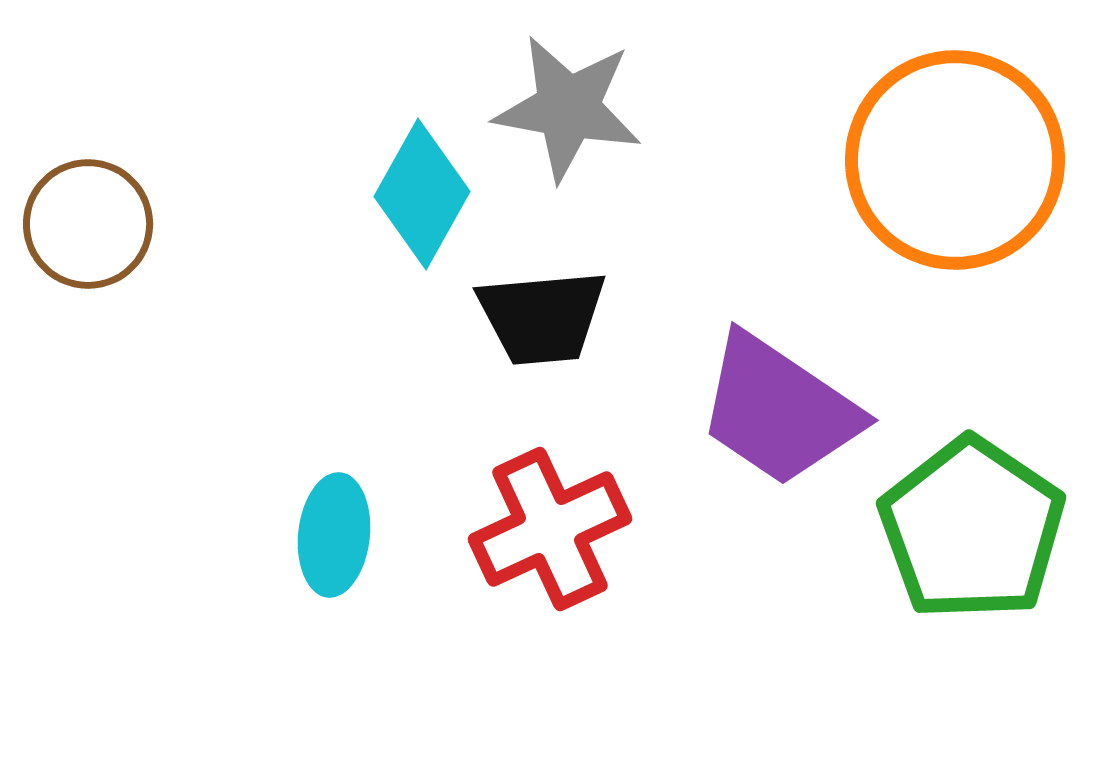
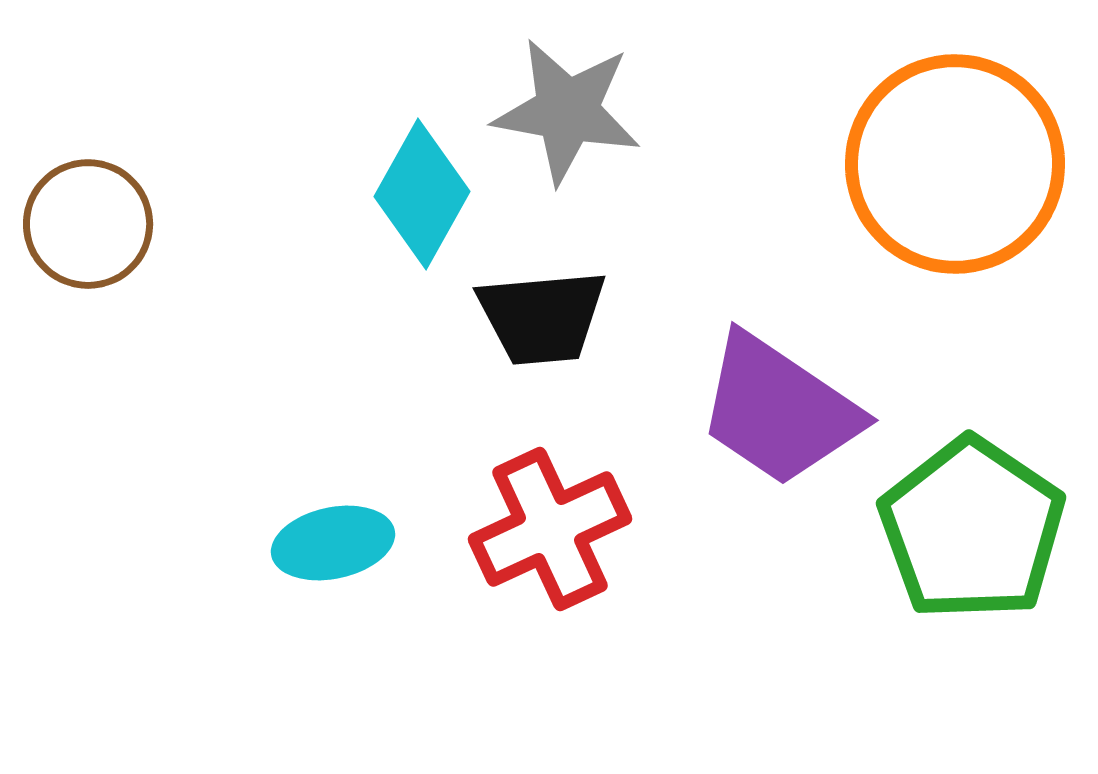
gray star: moved 1 px left, 3 px down
orange circle: moved 4 px down
cyan ellipse: moved 1 px left, 8 px down; rotated 72 degrees clockwise
